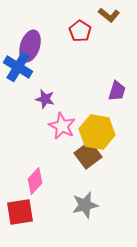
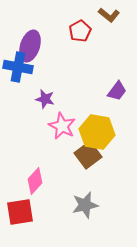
red pentagon: rotated 10 degrees clockwise
blue cross: rotated 20 degrees counterclockwise
purple trapezoid: rotated 20 degrees clockwise
